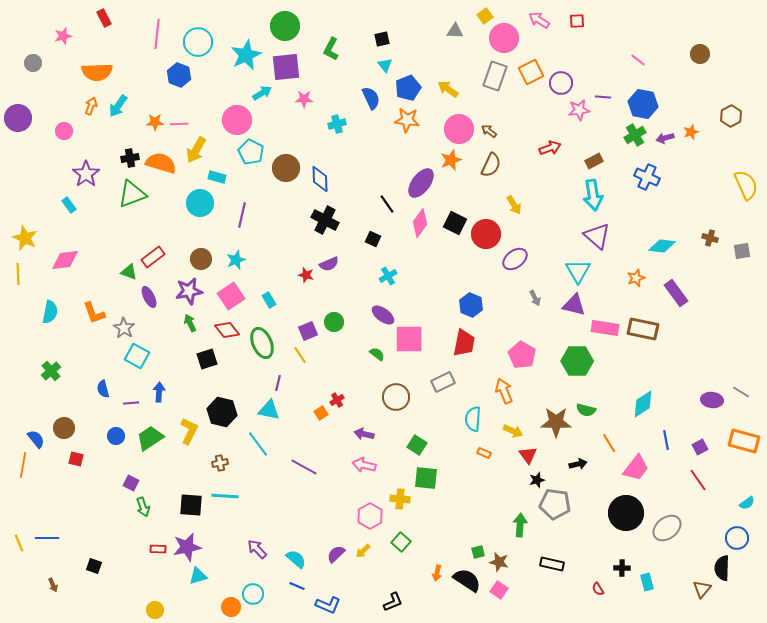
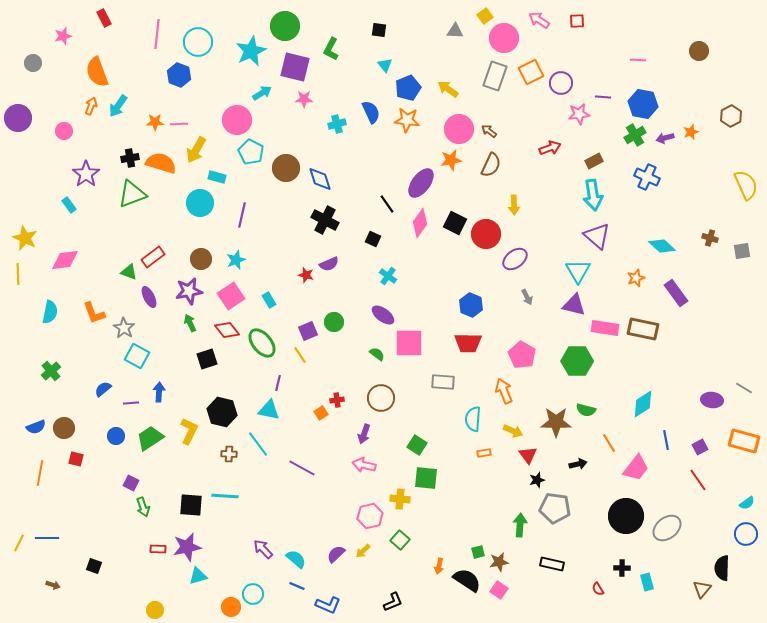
black square at (382, 39): moved 3 px left, 9 px up; rotated 21 degrees clockwise
brown circle at (700, 54): moved 1 px left, 3 px up
cyan star at (246, 55): moved 5 px right, 4 px up
pink line at (638, 60): rotated 35 degrees counterclockwise
purple square at (286, 67): moved 9 px right; rotated 20 degrees clockwise
orange semicircle at (97, 72): rotated 72 degrees clockwise
blue semicircle at (371, 98): moved 14 px down
pink star at (579, 110): moved 4 px down
orange star at (451, 160): rotated 10 degrees clockwise
blue diamond at (320, 179): rotated 16 degrees counterclockwise
yellow arrow at (514, 205): rotated 30 degrees clockwise
cyan diamond at (662, 246): rotated 36 degrees clockwise
cyan cross at (388, 276): rotated 24 degrees counterclockwise
gray arrow at (535, 298): moved 8 px left, 1 px up
pink square at (409, 339): moved 4 px down
green ellipse at (262, 343): rotated 16 degrees counterclockwise
red trapezoid at (464, 343): moved 4 px right; rotated 80 degrees clockwise
gray rectangle at (443, 382): rotated 30 degrees clockwise
blue semicircle at (103, 389): rotated 66 degrees clockwise
gray line at (741, 392): moved 3 px right, 4 px up
brown circle at (396, 397): moved 15 px left, 1 px down
red cross at (337, 400): rotated 24 degrees clockwise
purple arrow at (364, 434): rotated 84 degrees counterclockwise
blue semicircle at (36, 439): moved 12 px up; rotated 108 degrees clockwise
orange rectangle at (484, 453): rotated 32 degrees counterclockwise
brown cross at (220, 463): moved 9 px right, 9 px up; rotated 14 degrees clockwise
orange line at (23, 465): moved 17 px right, 8 px down
purple line at (304, 467): moved 2 px left, 1 px down
gray pentagon at (555, 504): moved 4 px down
black circle at (626, 513): moved 3 px down
pink hexagon at (370, 516): rotated 15 degrees clockwise
blue circle at (737, 538): moved 9 px right, 4 px up
green square at (401, 542): moved 1 px left, 2 px up
yellow line at (19, 543): rotated 48 degrees clockwise
purple arrow at (257, 549): moved 6 px right
brown star at (499, 562): rotated 24 degrees counterclockwise
orange arrow at (437, 573): moved 2 px right, 7 px up
brown arrow at (53, 585): rotated 48 degrees counterclockwise
